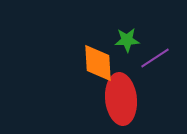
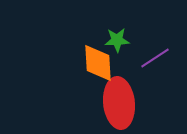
green star: moved 10 px left
red ellipse: moved 2 px left, 4 px down
